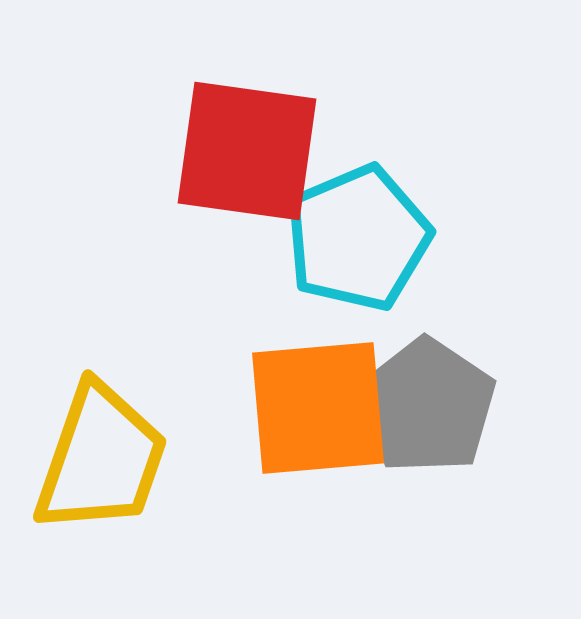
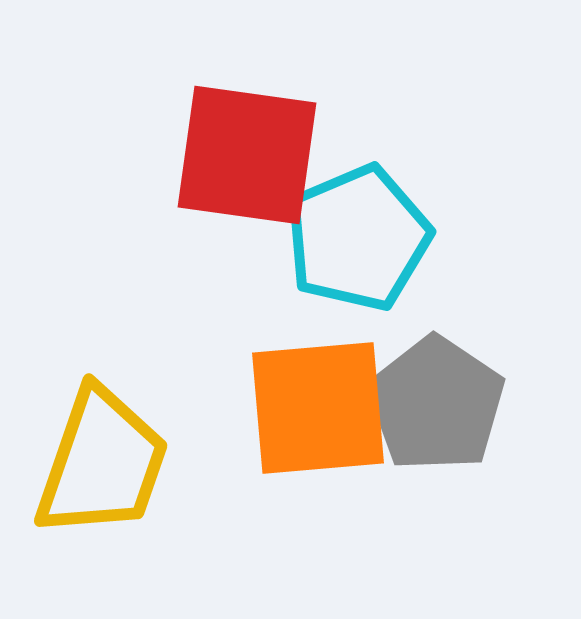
red square: moved 4 px down
gray pentagon: moved 9 px right, 2 px up
yellow trapezoid: moved 1 px right, 4 px down
